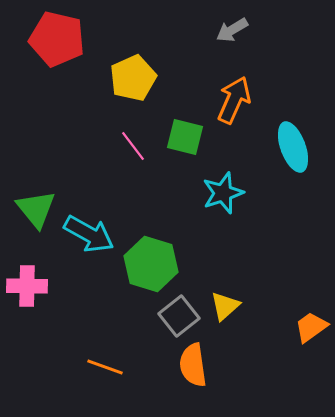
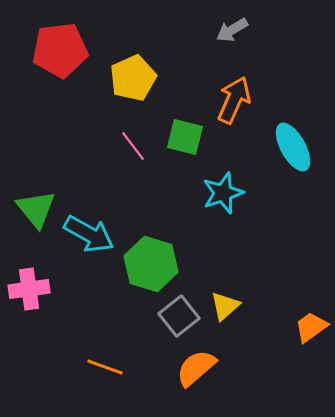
red pentagon: moved 3 px right, 11 px down; rotated 20 degrees counterclockwise
cyan ellipse: rotated 9 degrees counterclockwise
pink cross: moved 2 px right, 3 px down; rotated 9 degrees counterclockwise
orange semicircle: moved 3 px right, 3 px down; rotated 57 degrees clockwise
